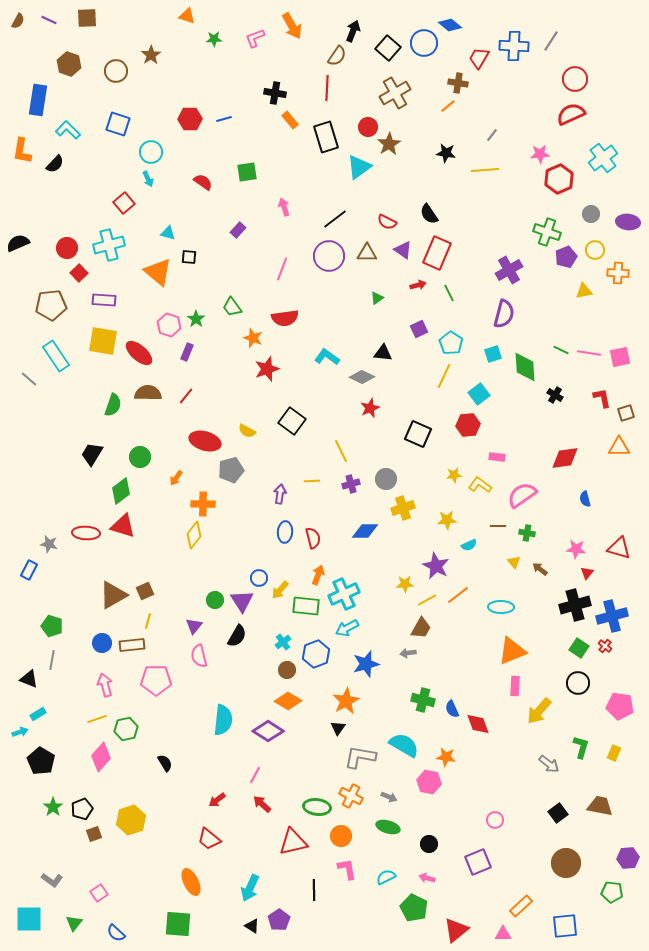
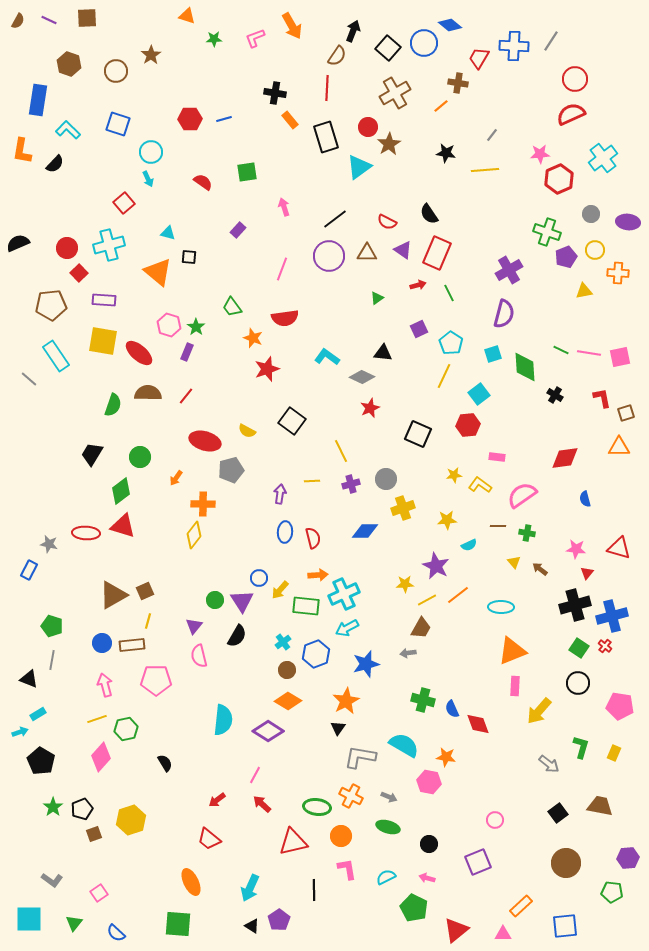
orange line at (448, 106): moved 7 px left
green star at (196, 319): moved 8 px down
orange arrow at (318, 575): rotated 66 degrees clockwise
